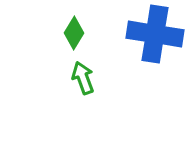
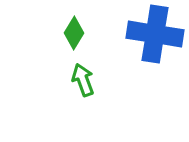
green arrow: moved 2 px down
